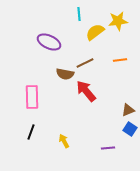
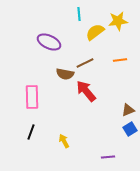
blue square: rotated 24 degrees clockwise
purple line: moved 9 px down
